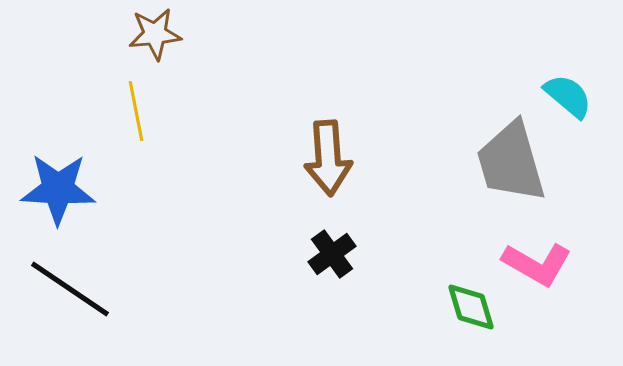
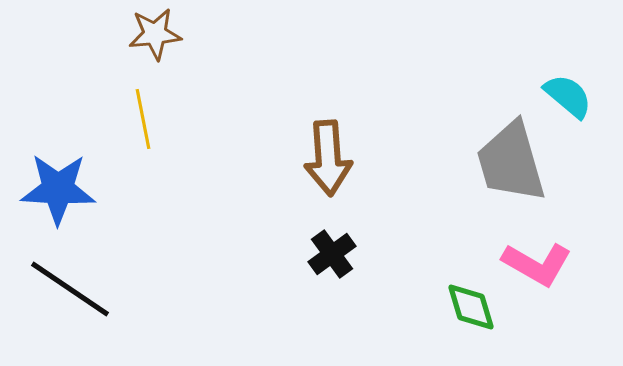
yellow line: moved 7 px right, 8 px down
